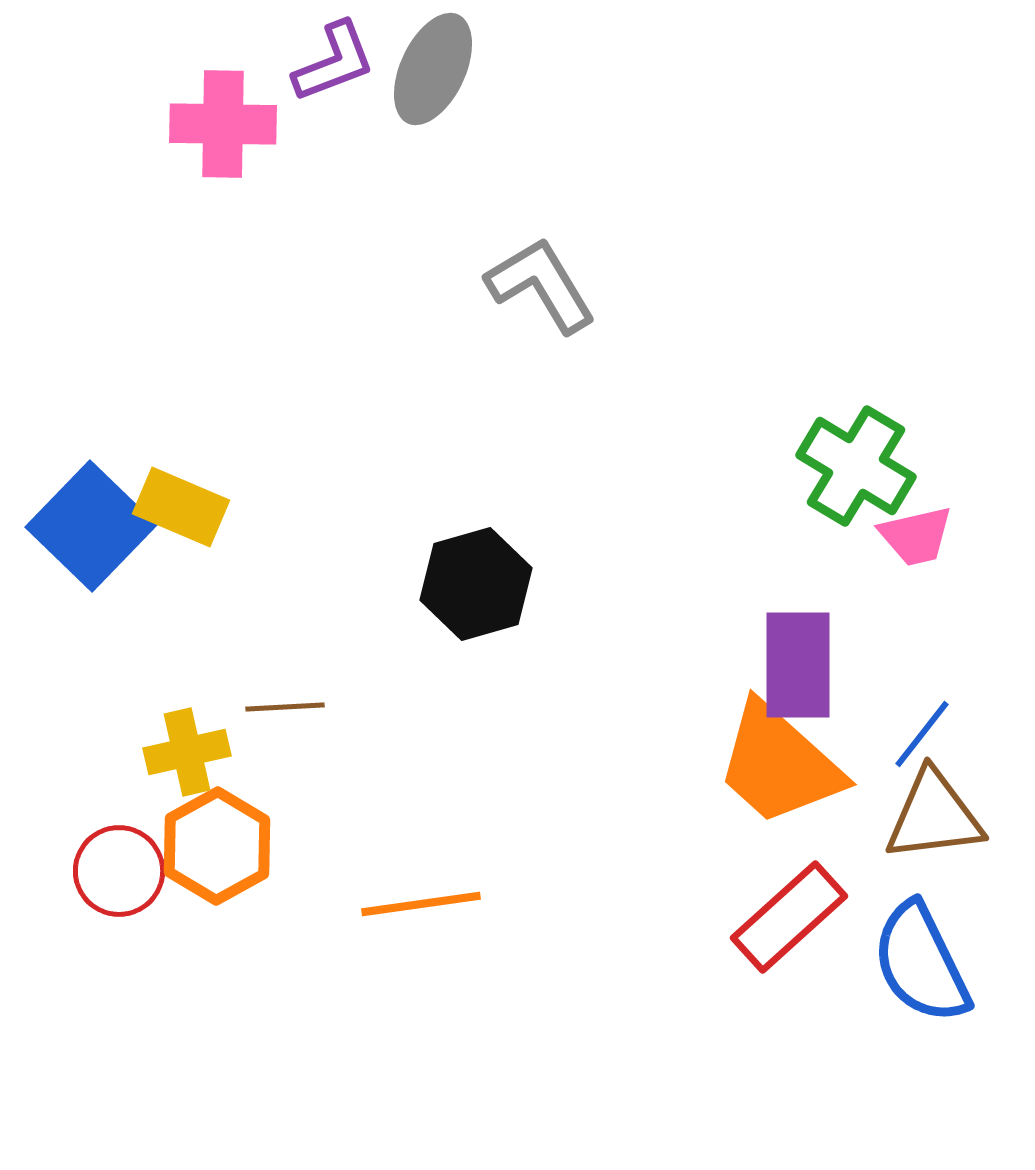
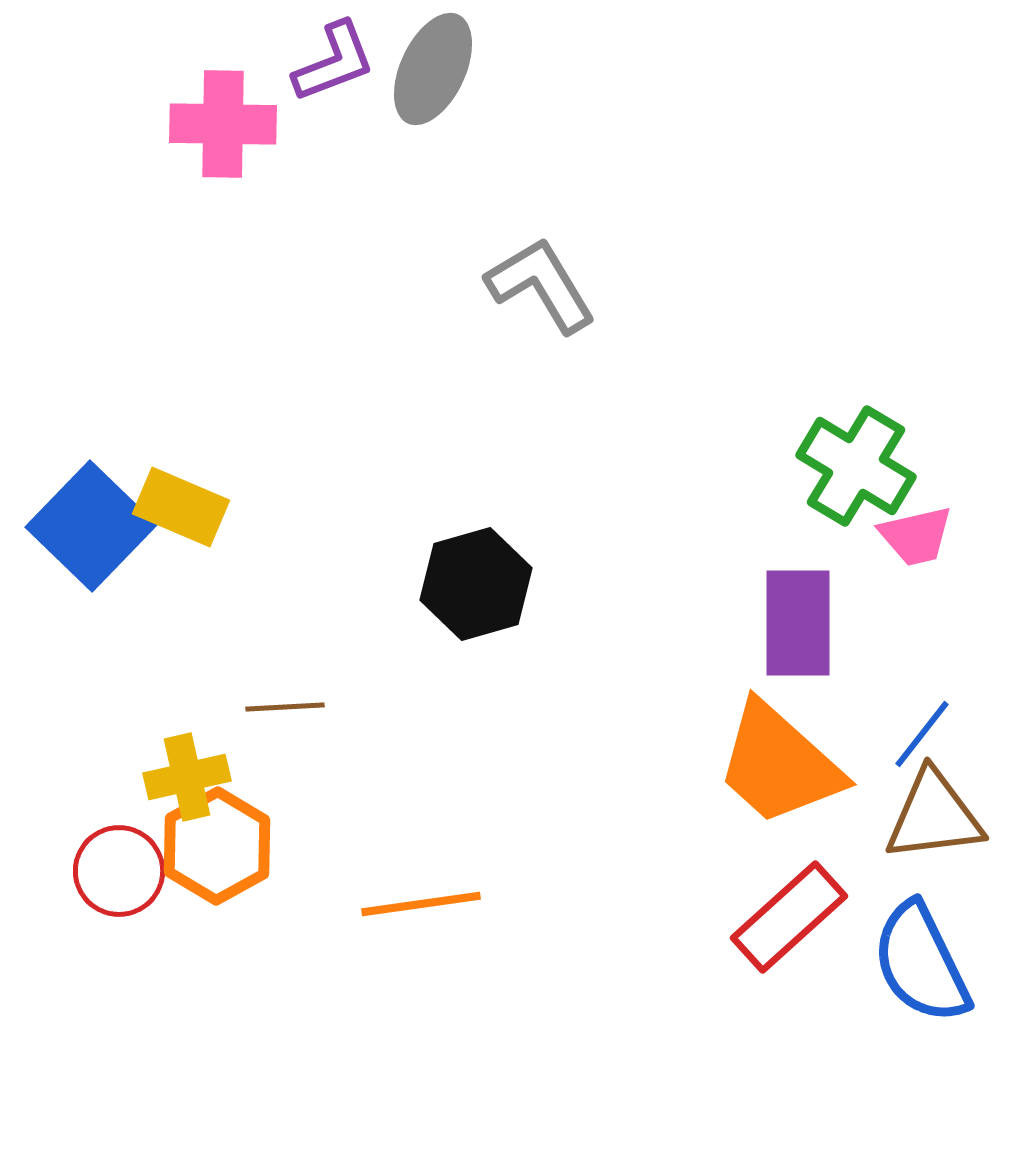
purple rectangle: moved 42 px up
yellow cross: moved 25 px down
